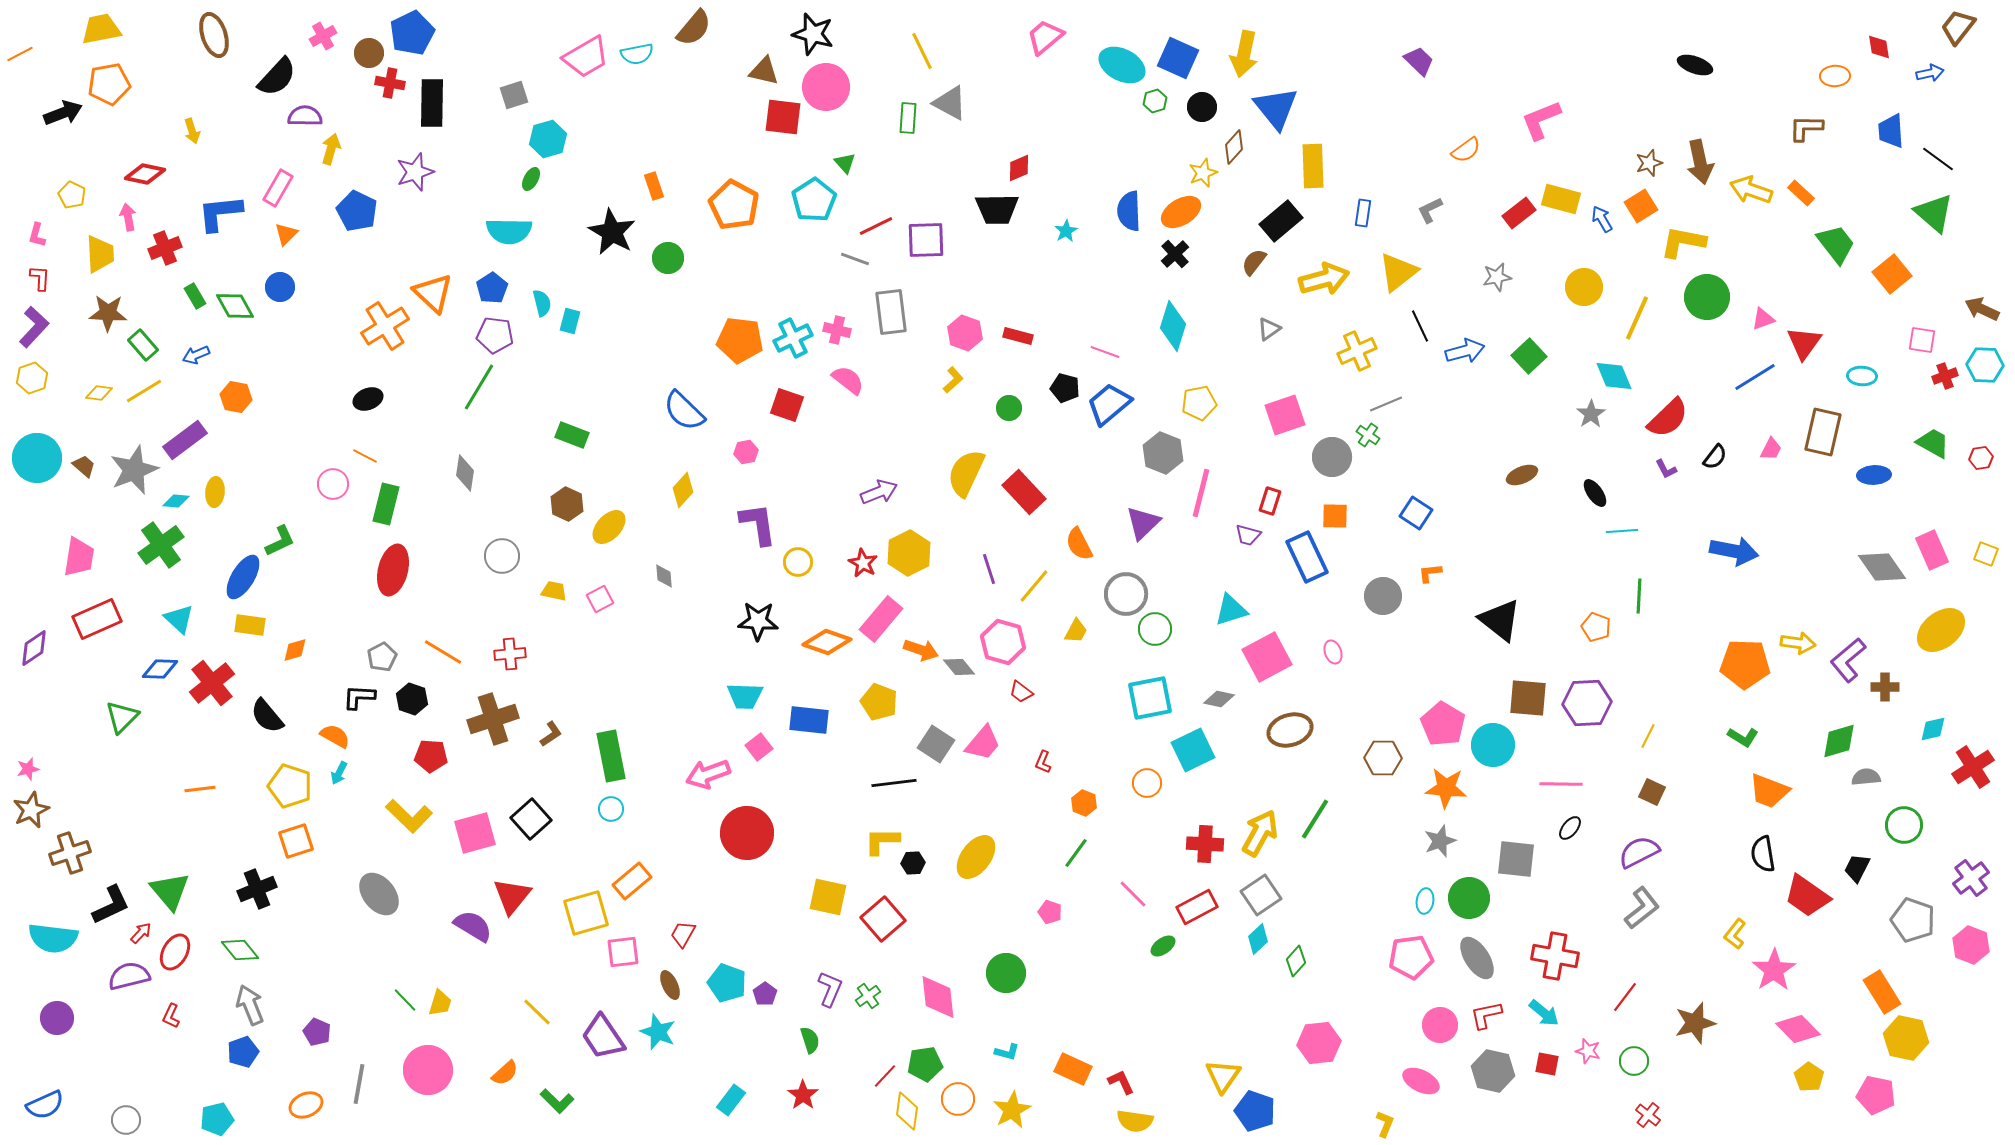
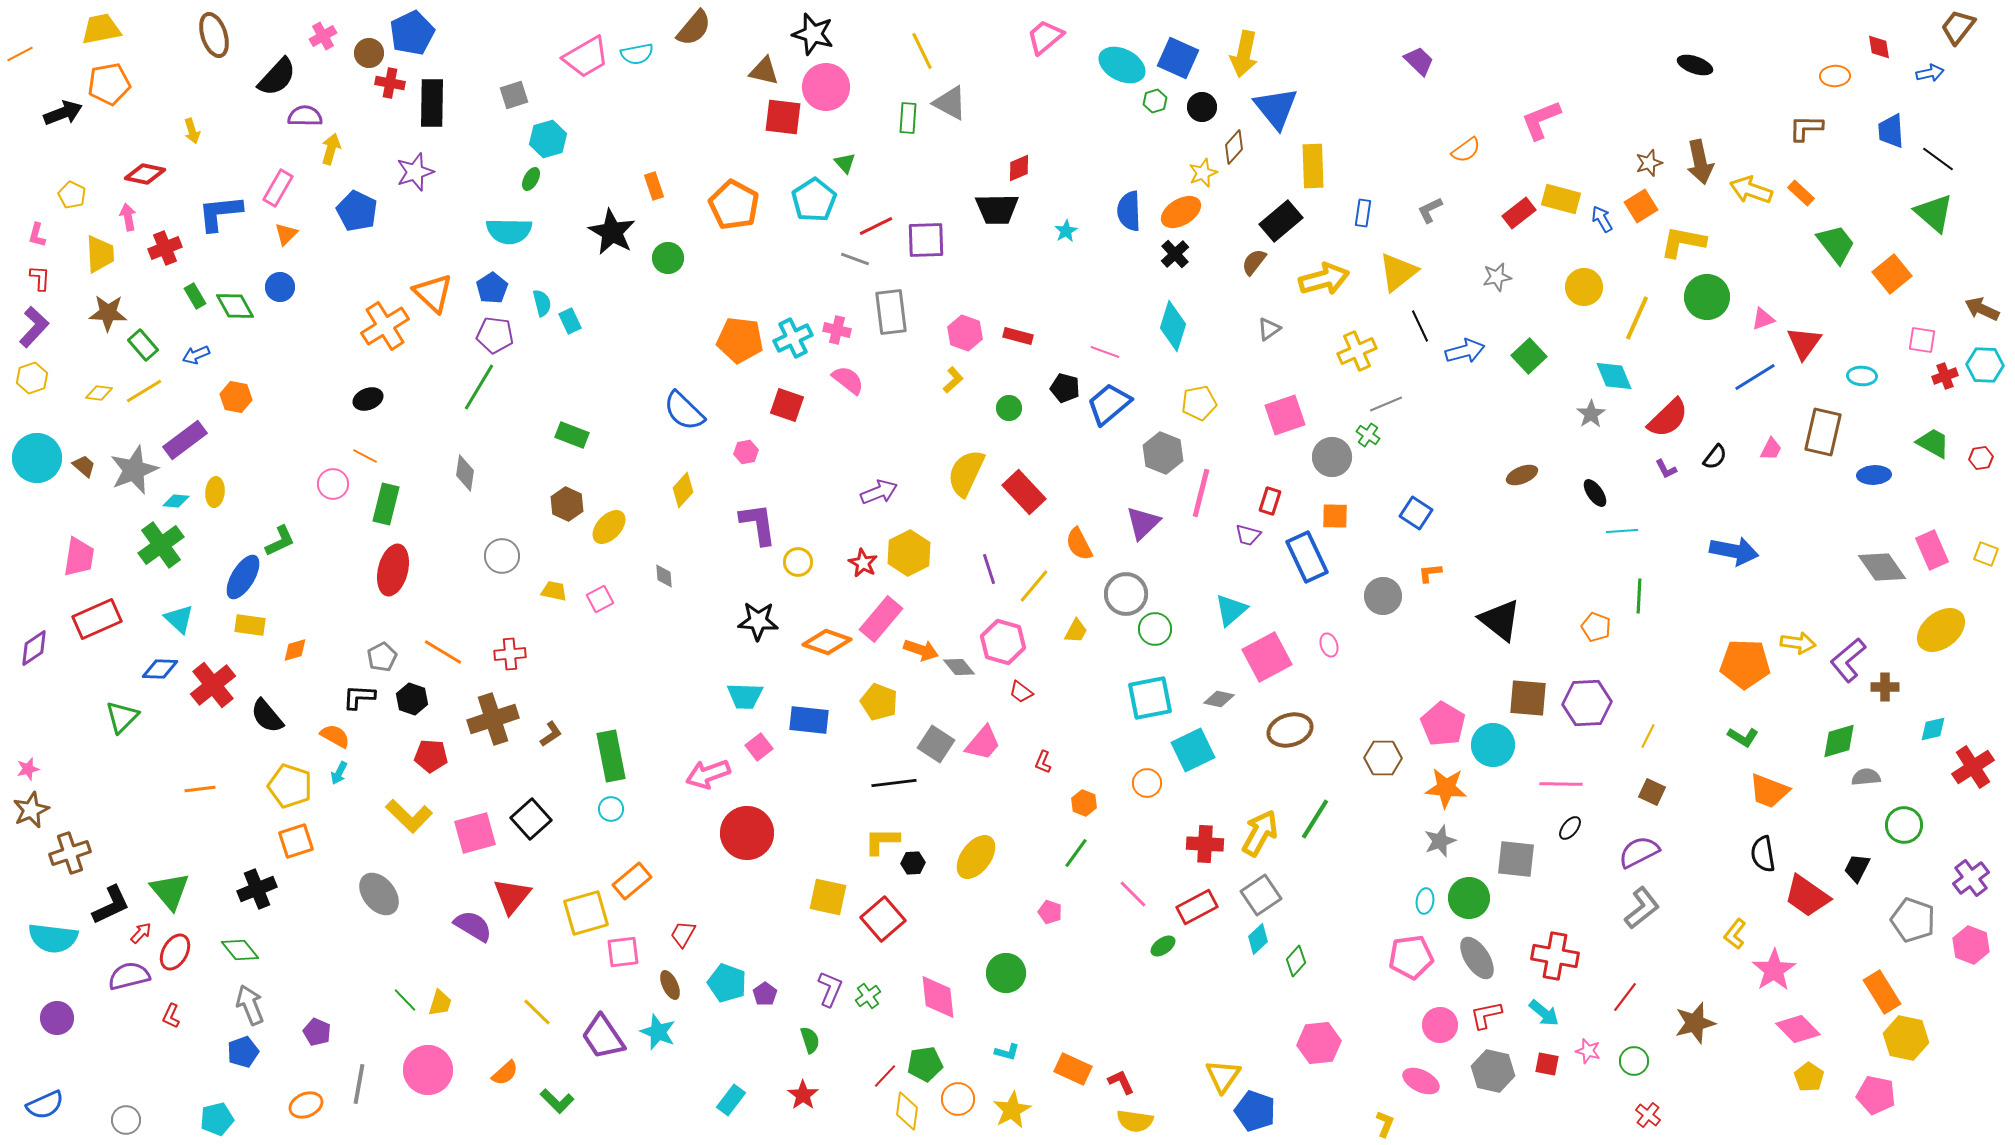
cyan rectangle at (570, 321): rotated 40 degrees counterclockwise
cyan triangle at (1231, 610): rotated 24 degrees counterclockwise
pink ellipse at (1333, 652): moved 4 px left, 7 px up
red cross at (212, 683): moved 1 px right, 2 px down
